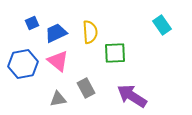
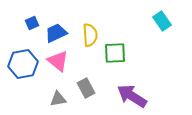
cyan rectangle: moved 4 px up
yellow semicircle: moved 3 px down
